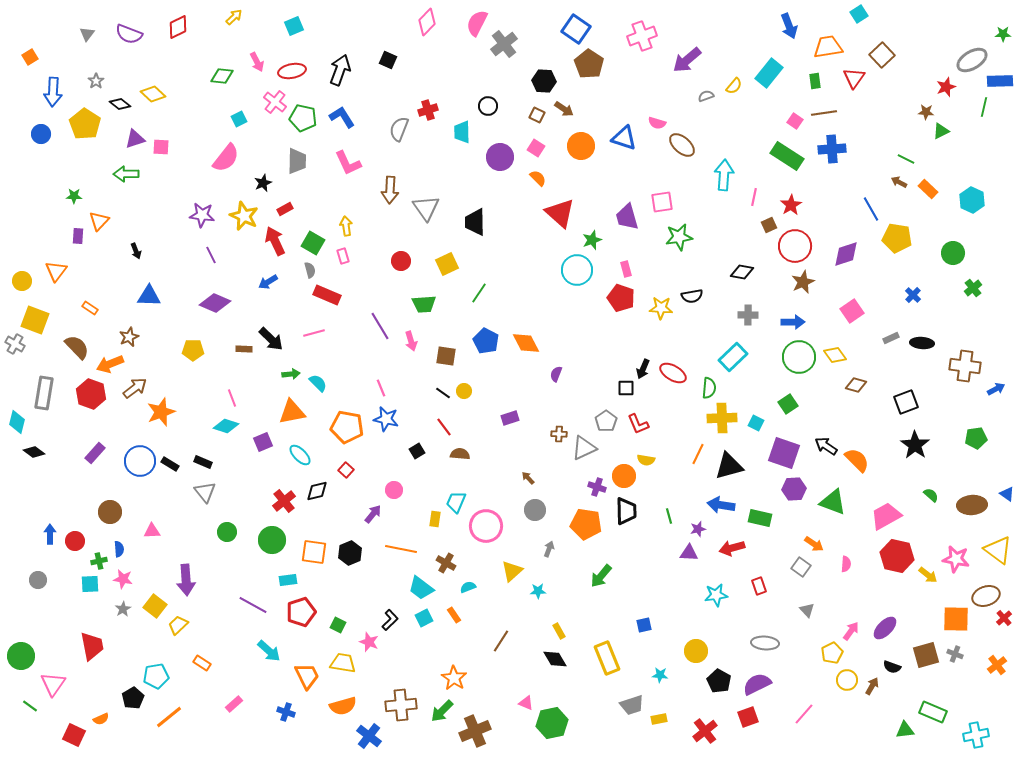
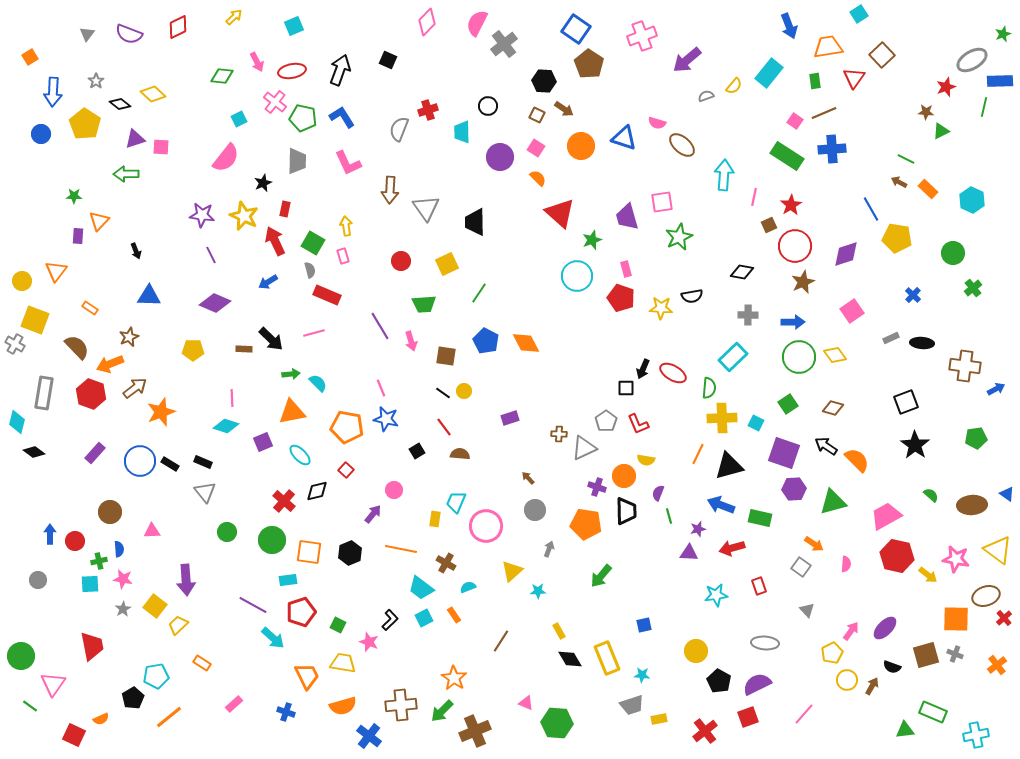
green star at (1003, 34): rotated 21 degrees counterclockwise
brown line at (824, 113): rotated 15 degrees counterclockwise
red rectangle at (285, 209): rotated 49 degrees counterclockwise
green star at (679, 237): rotated 16 degrees counterclockwise
cyan circle at (577, 270): moved 6 px down
purple semicircle at (556, 374): moved 102 px right, 119 px down
brown diamond at (856, 385): moved 23 px left, 23 px down
pink line at (232, 398): rotated 18 degrees clockwise
red cross at (284, 501): rotated 10 degrees counterclockwise
green triangle at (833, 502): rotated 36 degrees counterclockwise
blue arrow at (721, 505): rotated 12 degrees clockwise
orange square at (314, 552): moved 5 px left
cyan arrow at (269, 651): moved 4 px right, 13 px up
black diamond at (555, 659): moved 15 px right
cyan star at (660, 675): moved 18 px left
green hexagon at (552, 723): moved 5 px right; rotated 16 degrees clockwise
